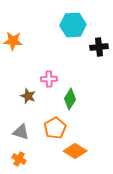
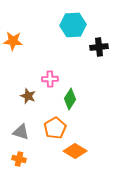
pink cross: moved 1 px right
orange cross: rotated 16 degrees counterclockwise
